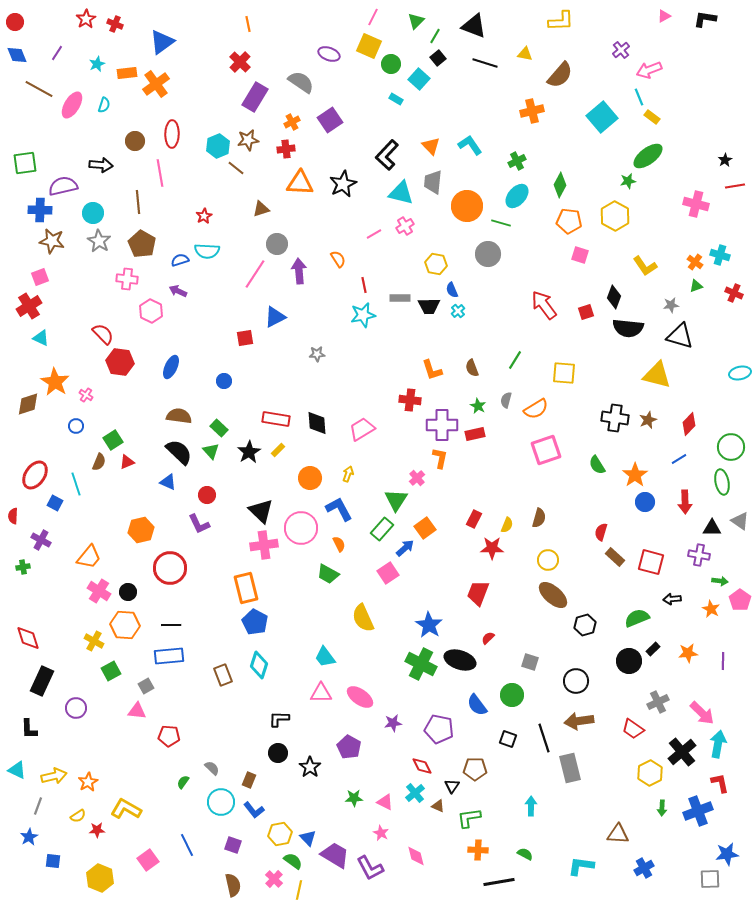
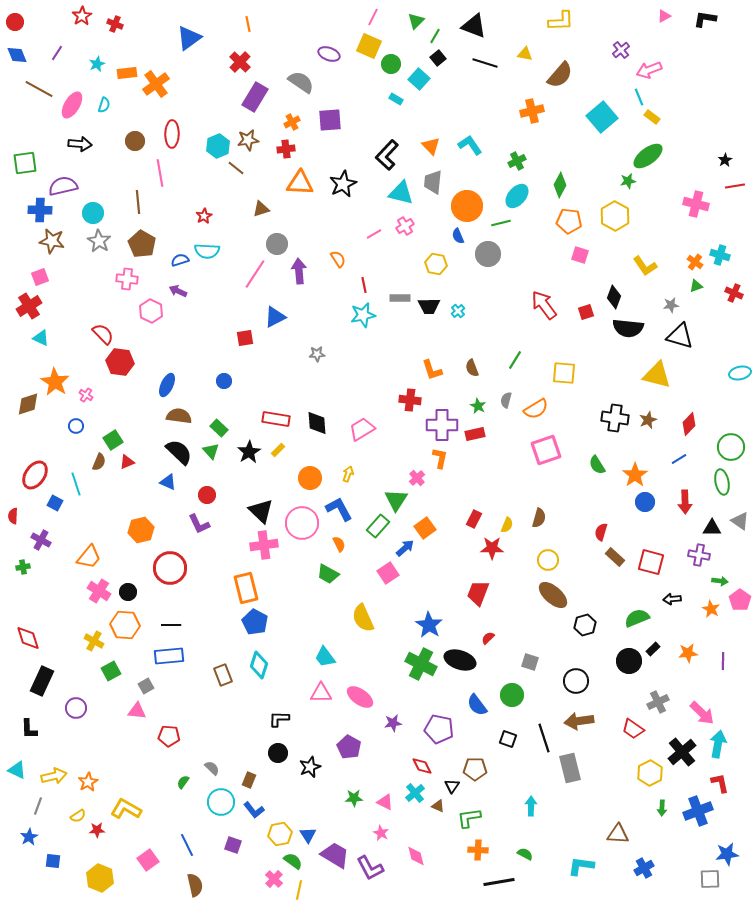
red star at (86, 19): moved 4 px left, 3 px up
blue triangle at (162, 42): moved 27 px right, 4 px up
purple square at (330, 120): rotated 30 degrees clockwise
black arrow at (101, 165): moved 21 px left, 21 px up
green line at (501, 223): rotated 30 degrees counterclockwise
blue semicircle at (452, 290): moved 6 px right, 54 px up
blue ellipse at (171, 367): moved 4 px left, 18 px down
pink circle at (301, 528): moved 1 px right, 5 px up
green rectangle at (382, 529): moved 4 px left, 3 px up
black star at (310, 767): rotated 15 degrees clockwise
blue triangle at (308, 838): moved 3 px up; rotated 12 degrees clockwise
brown semicircle at (233, 885): moved 38 px left
